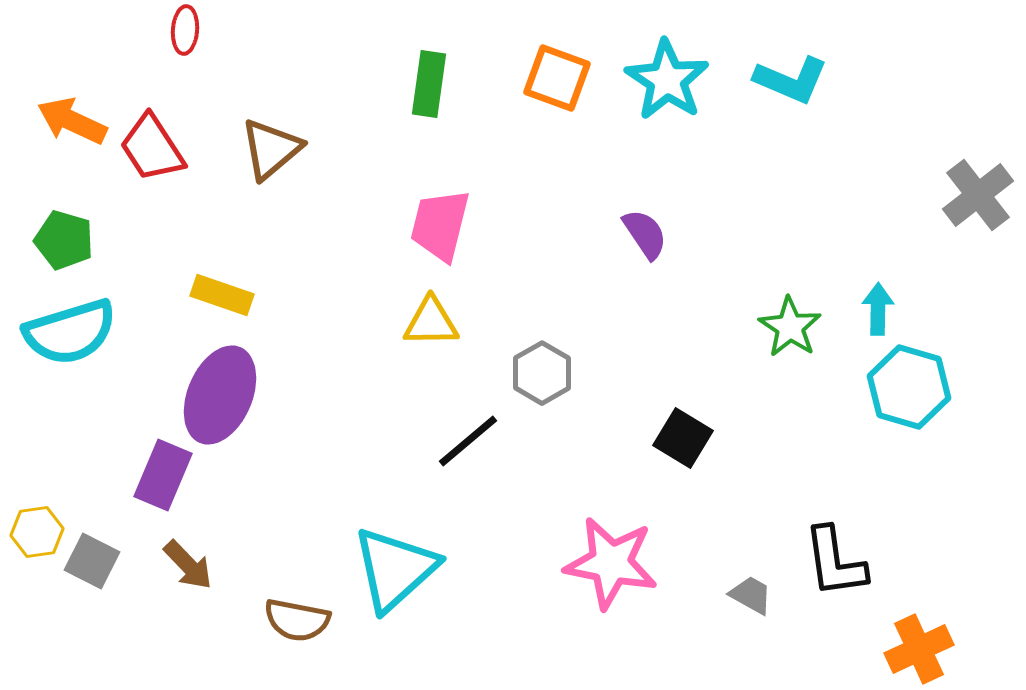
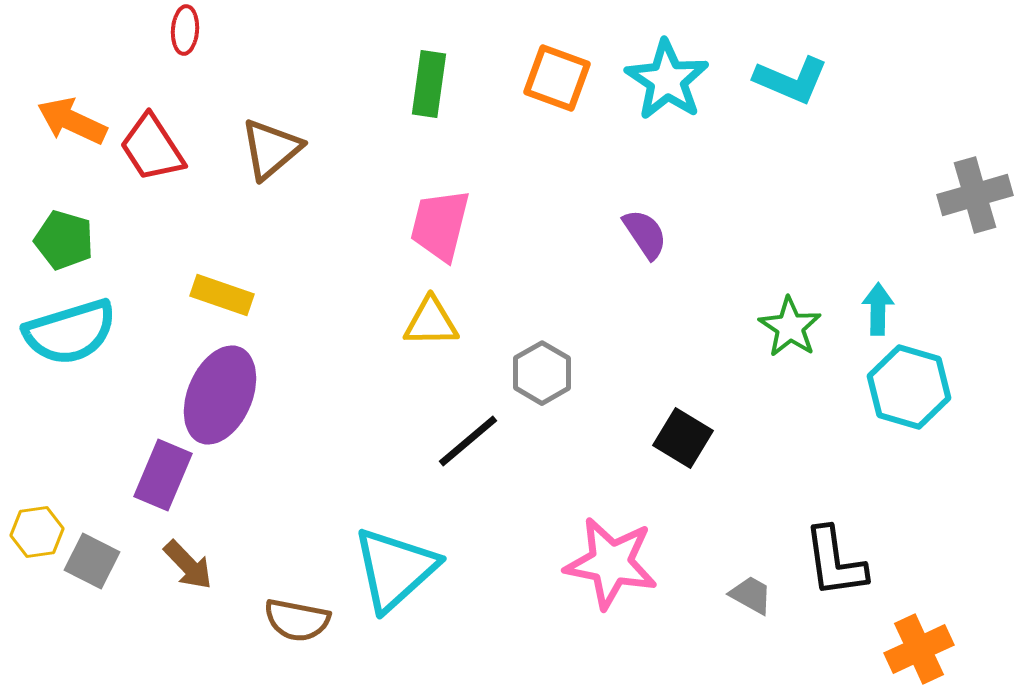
gray cross: moved 3 px left; rotated 22 degrees clockwise
